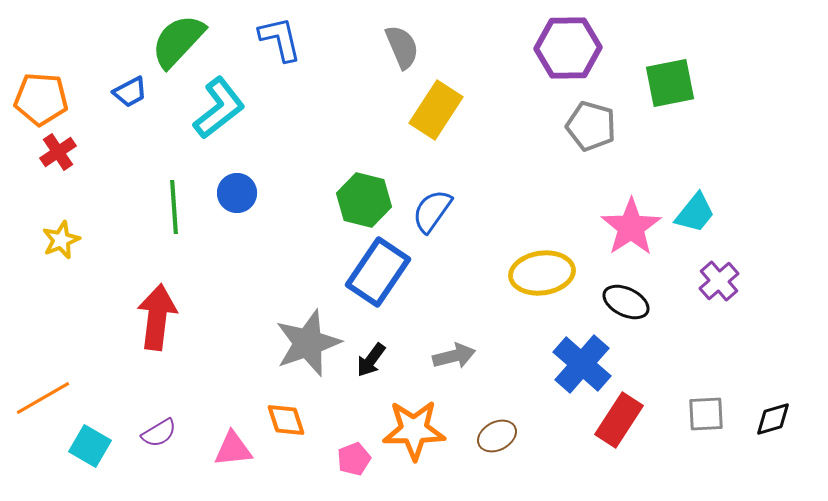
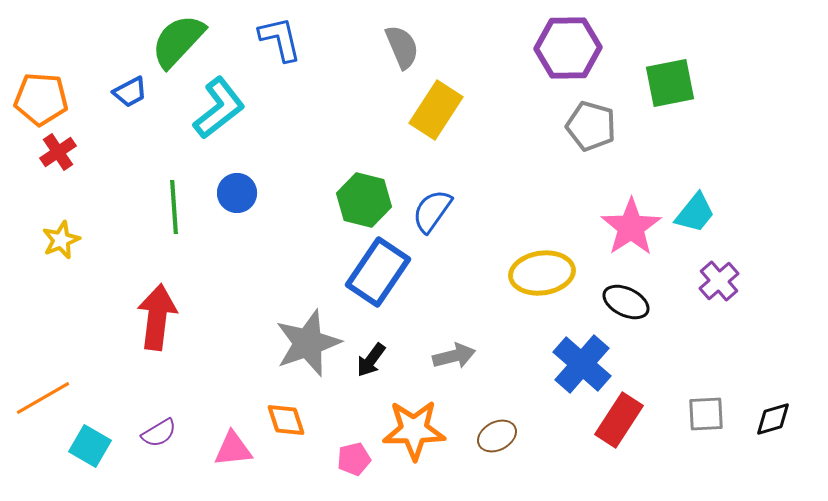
pink pentagon: rotated 8 degrees clockwise
